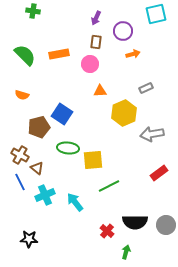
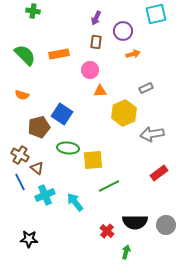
pink circle: moved 6 px down
